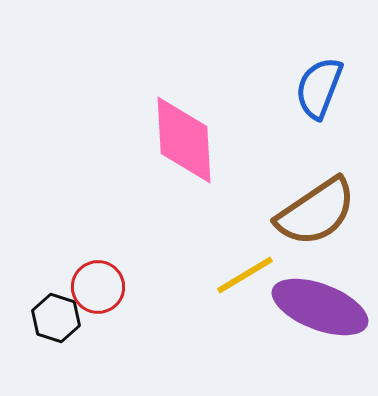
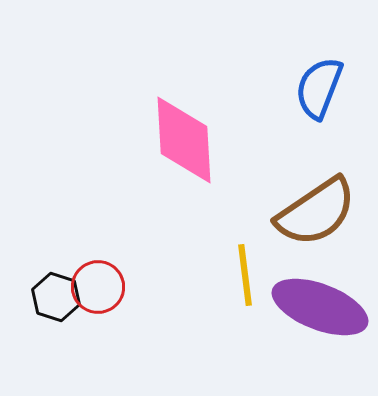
yellow line: rotated 66 degrees counterclockwise
black hexagon: moved 21 px up
